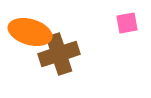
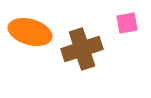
brown cross: moved 23 px right, 5 px up
